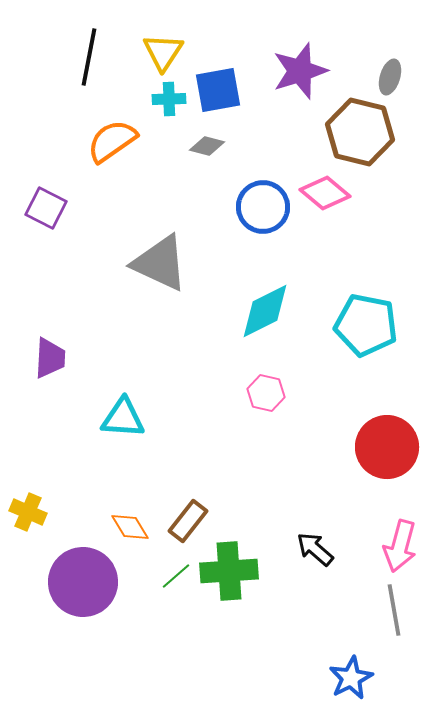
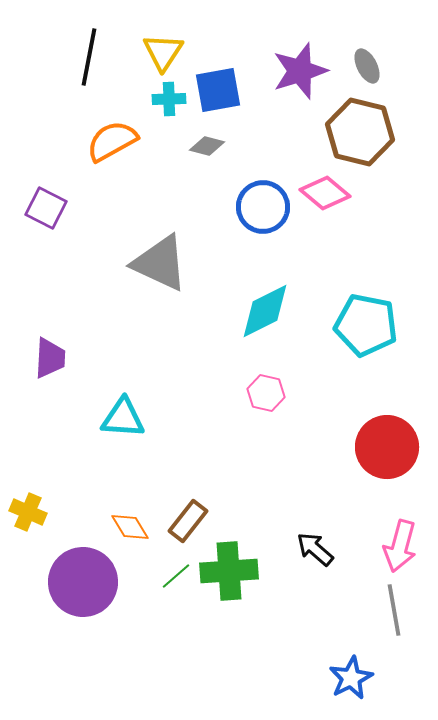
gray ellipse: moved 23 px left, 11 px up; rotated 44 degrees counterclockwise
orange semicircle: rotated 6 degrees clockwise
